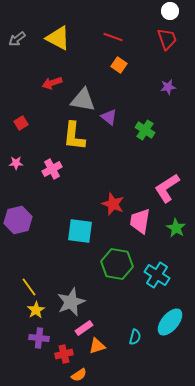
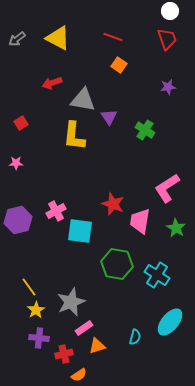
purple triangle: rotated 18 degrees clockwise
pink cross: moved 4 px right, 42 px down
